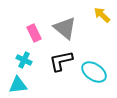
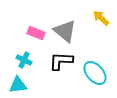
yellow arrow: moved 1 px left, 3 px down
gray triangle: moved 3 px down
pink rectangle: moved 2 px right; rotated 42 degrees counterclockwise
black L-shape: rotated 15 degrees clockwise
cyan ellipse: moved 1 px right, 1 px down; rotated 15 degrees clockwise
